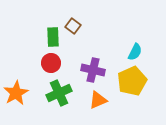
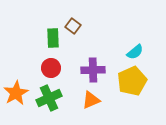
green rectangle: moved 1 px down
cyan semicircle: rotated 24 degrees clockwise
red circle: moved 5 px down
purple cross: rotated 15 degrees counterclockwise
green cross: moved 10 px left, 5 px down
orange triangle: moved 7 px left
